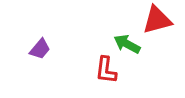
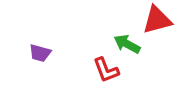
purple trapezoid: moved 4 px down; rotated 65 degrees clockwise
red L-shape: rotated 28 degrees counterclockwise
